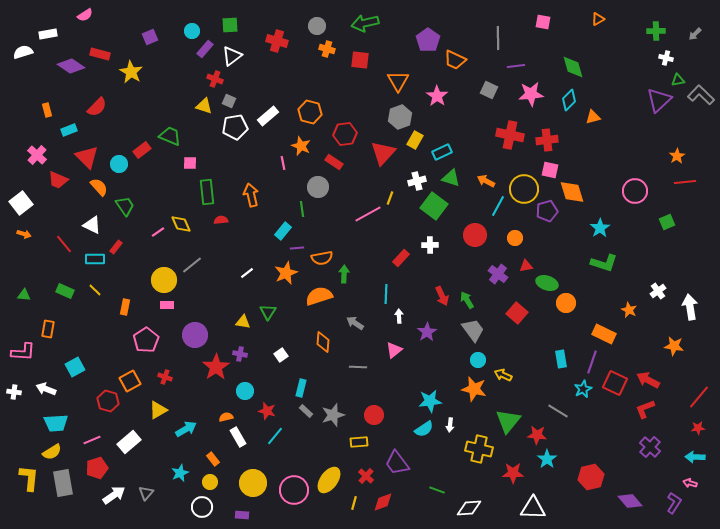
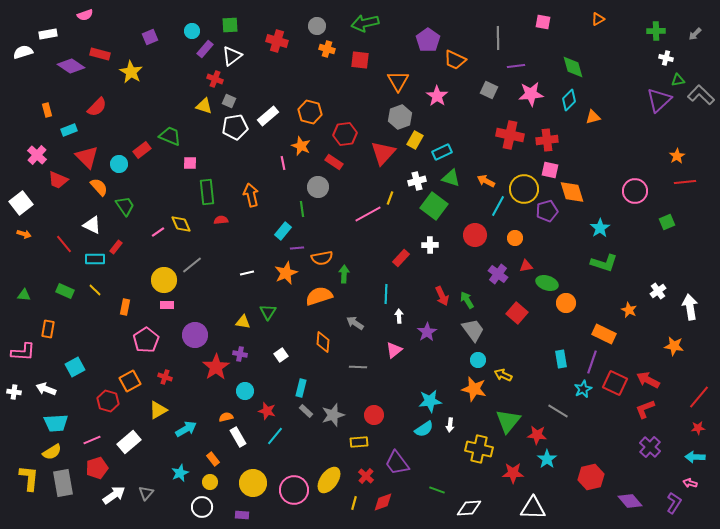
pink semicircle at (85, 15): rotated 14 degrees clockwise
white line at (247, 273): rotated 24 degrees clockwise
